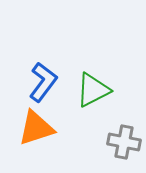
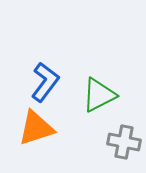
blue L-shape: moved 2 px right
green triangle: moved 6 px right, 5 px down
